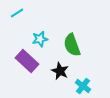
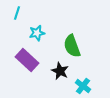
cyan line: rotated 40 degrees counterclockwise
cyan star: moved 3 px left, 6 px up
green semicircle: moved 1 px down
purple rectangle: moved 1 px up
